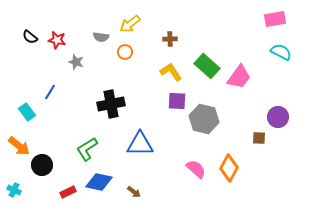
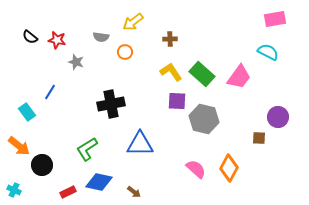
yellow arrow: moved 3 px right, 2 px up
cyan semicircle: moved 13 px left
green rectangle: moved 5 px left, 8 px down
